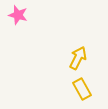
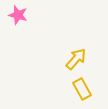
yellow arrow: moved 2 px left, 1 px down; rotated 15 degrees clockwise
